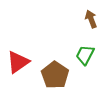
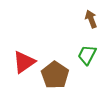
green trapezoid: moved 2 px right
red triangle: moved 6 px right
